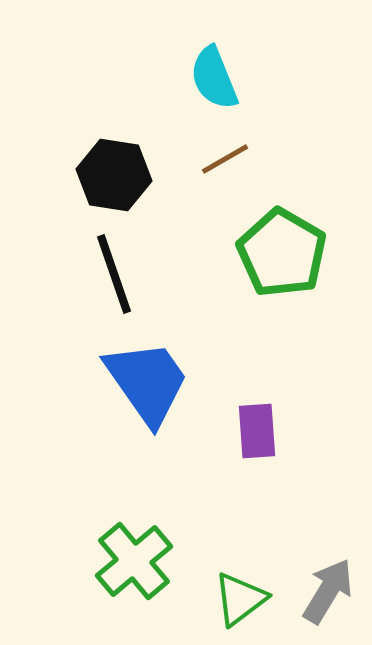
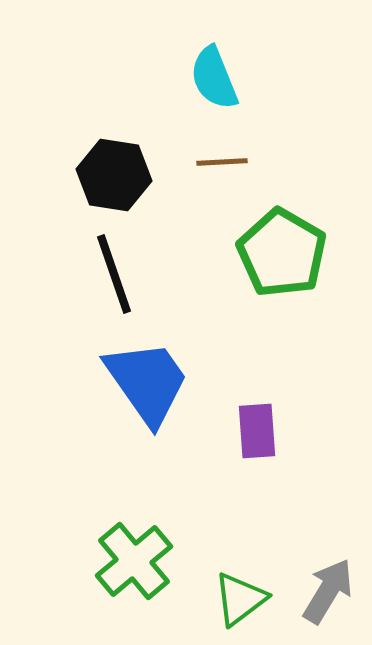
brown line: moved 3 px left, 3 px down; rotated 27 degrees clockwise
